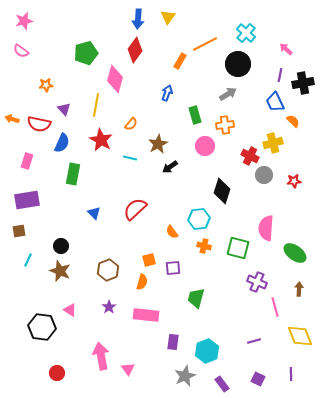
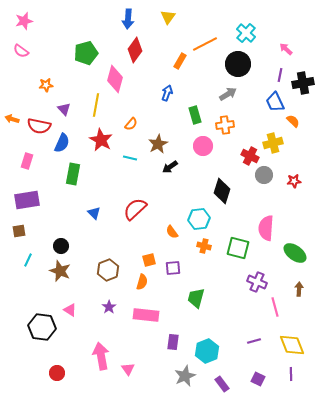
blue arrow at (138, 19): moved 10 px left
red semicircle at (39, 124): moved 2 px down
pink circle at (205, 146): moved 2 px left
yellow diamond at (300, 336): moved 8 px left, 9 px down
